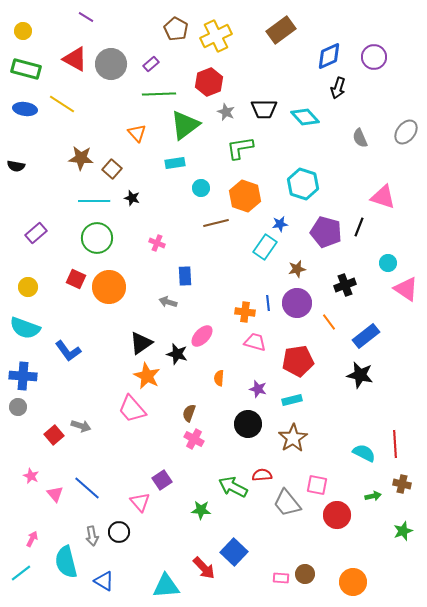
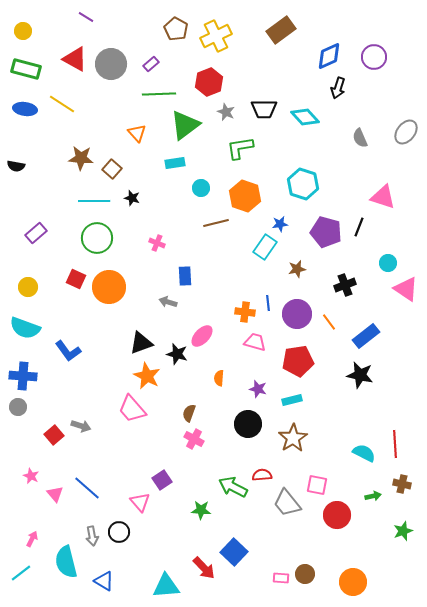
purple circle at (297, 303): moved 11 px down
black triangle at (141, 343): rotated 15 degrees clockwise
